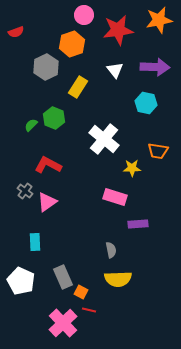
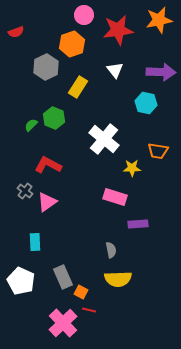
purple arrow: moved 6 px right, 5 px down
